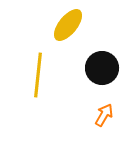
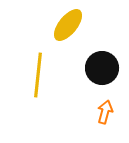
orange arrow: moved 1 px right, 3 px up; rotated 15 degrees counterclockwise
